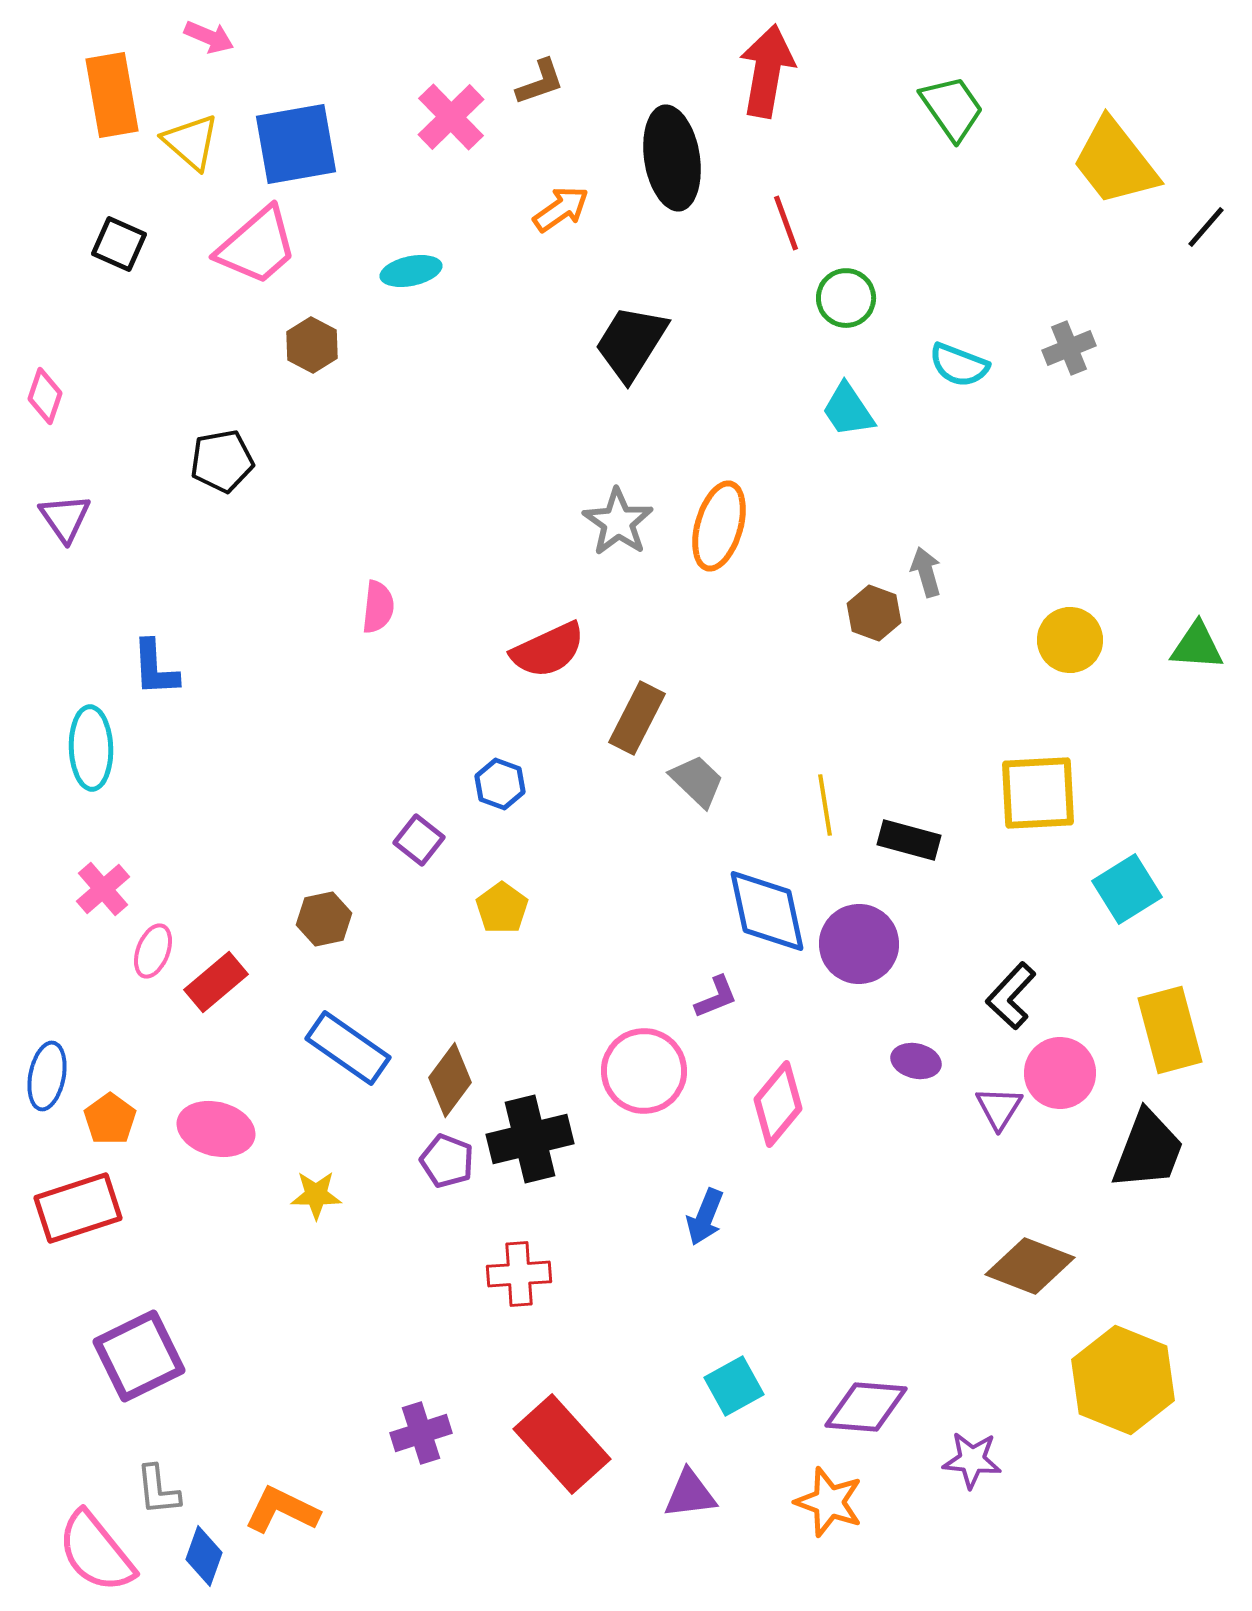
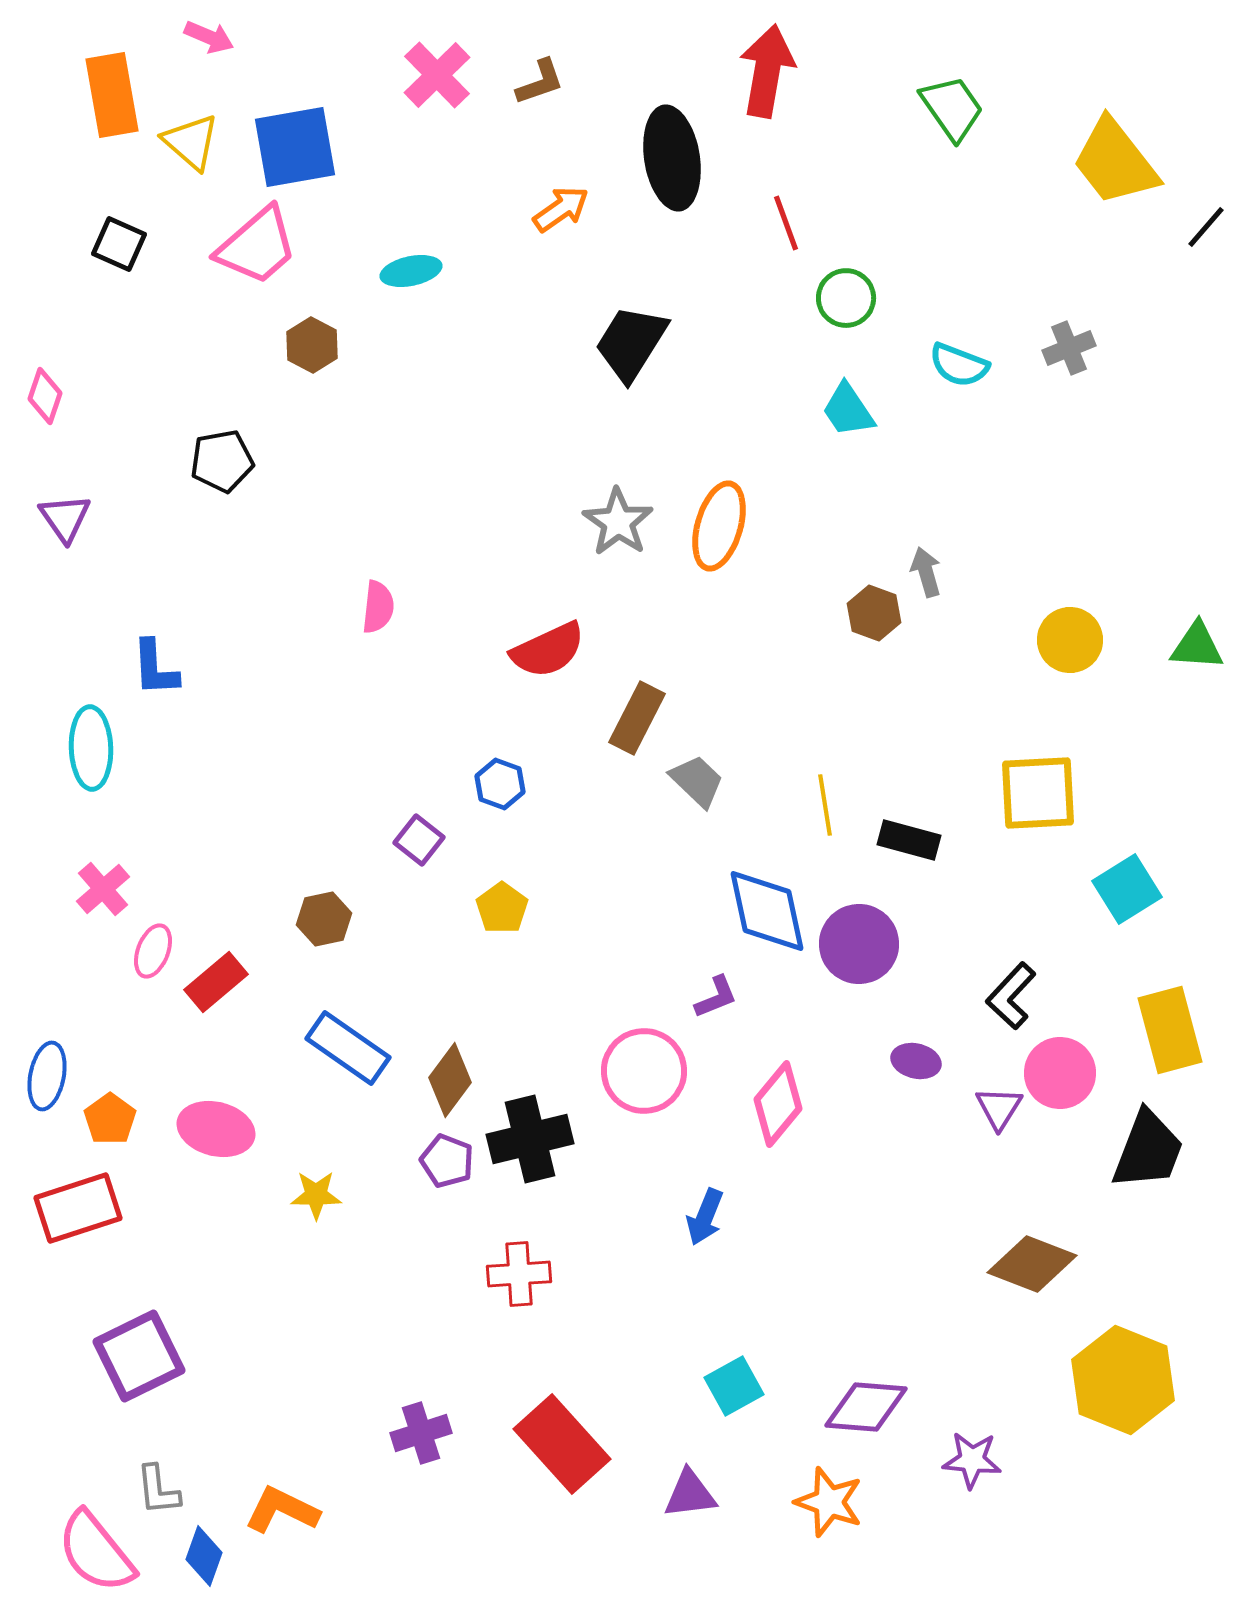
pink cross at (451, 117): moved 14 px left, 42 px up
blue square at (296, 144): moved 1 px left, 3 px down
brown diamond at (1030, 1266): moved 2 px right, 2 px up
